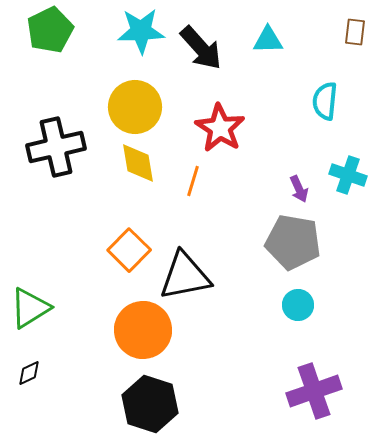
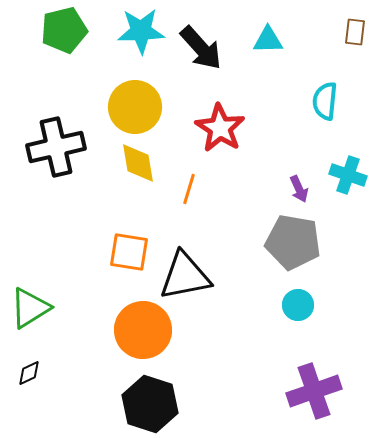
green pentagon: moved 14 px right; rotated 12 degrees clockwise
orange line: moved 4 px left, 8 px down
orange square: moved 2 px down; rotated 36 degrees counterclockwise
